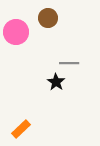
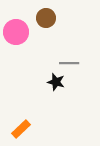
brown circle: moved 2 px left
black star: rotated 18 degrees counterclockwise
